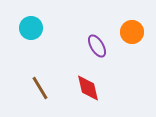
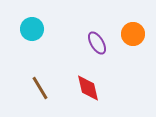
cyan circle: moved 1 px right, 1 px down
orange circle: moved 1 px right, 2 px down
purple ellipse: moved 3 px up
